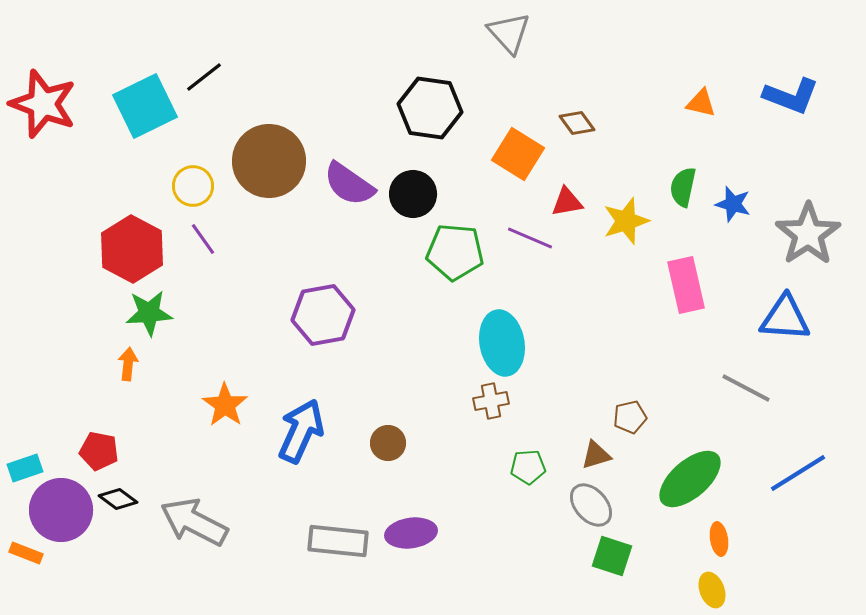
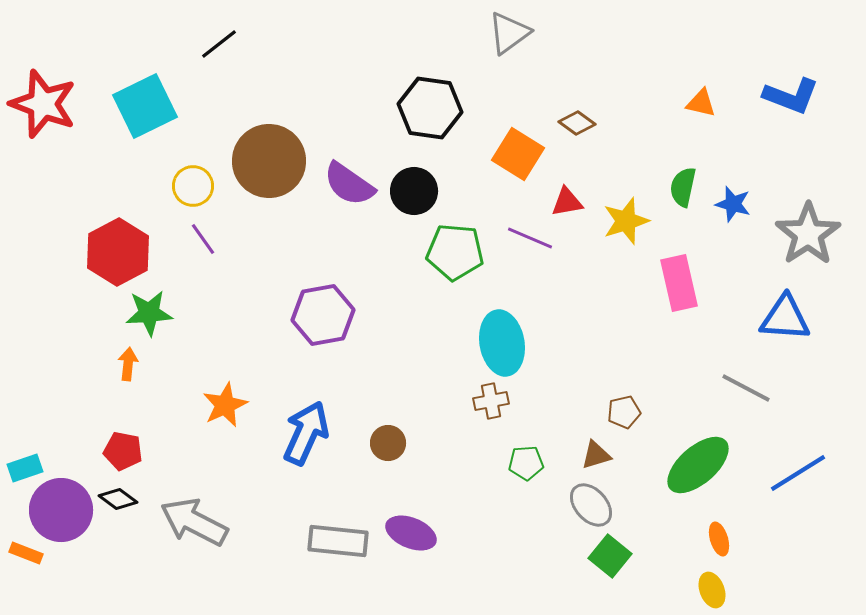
gray triangle at (509, 33): rotated 36 degrees clockwise
black line at (204, 77): moved 15 px right, 33 px up
brown diamond at (577, 123): rotated 18 degrees counterclockwise
black circle at (413, 194): moved 1 px right, 3 px up
red hexagon at (132, 249): moved 14 px left, 3 px down; rotated 4 degrees clockwise
pink rectangle at (686, 285): moved 7 px left, 2 px up
orange star at (225, 405): rotated 12 degrees clockwise
brown pentagon at (630, 417): moved 6 px left, 5 px up
blue arrow at (301, 431): moved 5 px right, 2 px down
red pentagon at (99, 451): moved 24 px right
green pentagon at (528, 467): moved 2 px left, 4 px up
green ellipse at (690, 479): moved 8 px right, 14 px up
purple ellipse at (411, 533): rotated 30 degrees clockwise
orange ellipse at (719, 539): rotated 8 degrees counterclockwise
green square at (612, 556): moved 2 px left; rotated 21 degrees clockwise
